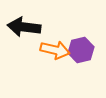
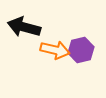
black arrow: rotated 8 degrees clockwise
